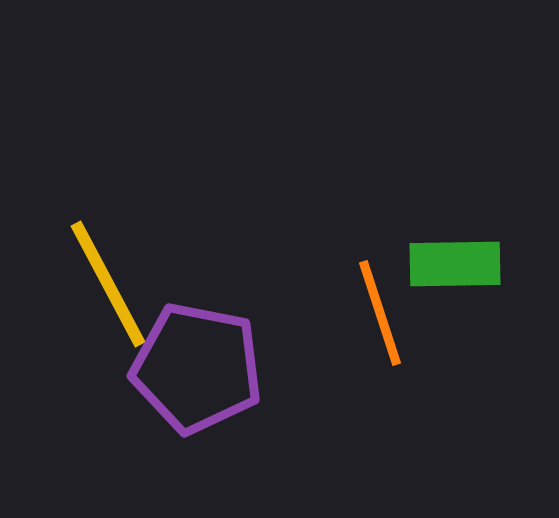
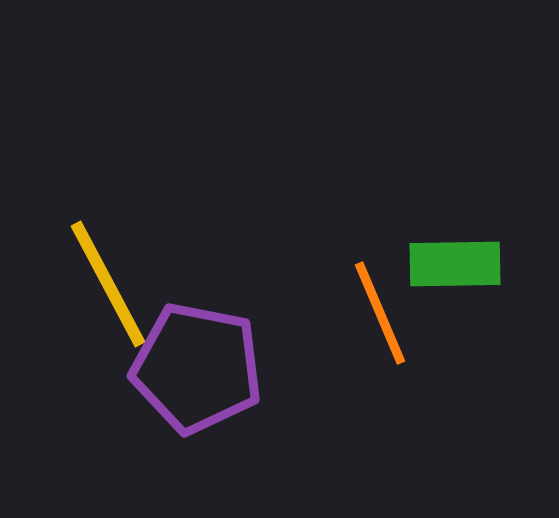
orange line: rotated 5 degrees counterclockwise
